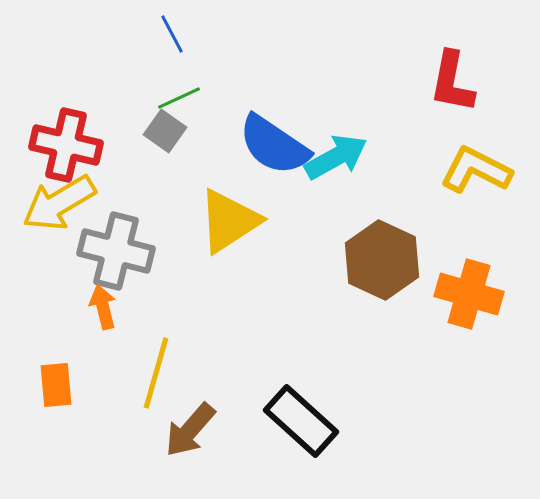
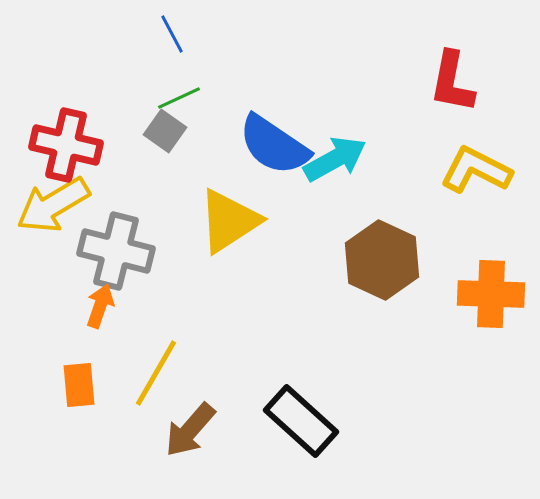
cyan arrow: moved 1 px left, 2 px down
yellow arrow: moved 6 px left, 2 px down
orange cross: moved 22 px right; rotated 14 degrees counterclockwise
orange arrow: moved 3 px left, 1 px up; rotated 33 degrees clockwise
yellow line: rotated 14 degrees clockwise
orange rectangle: moved 23 px right
